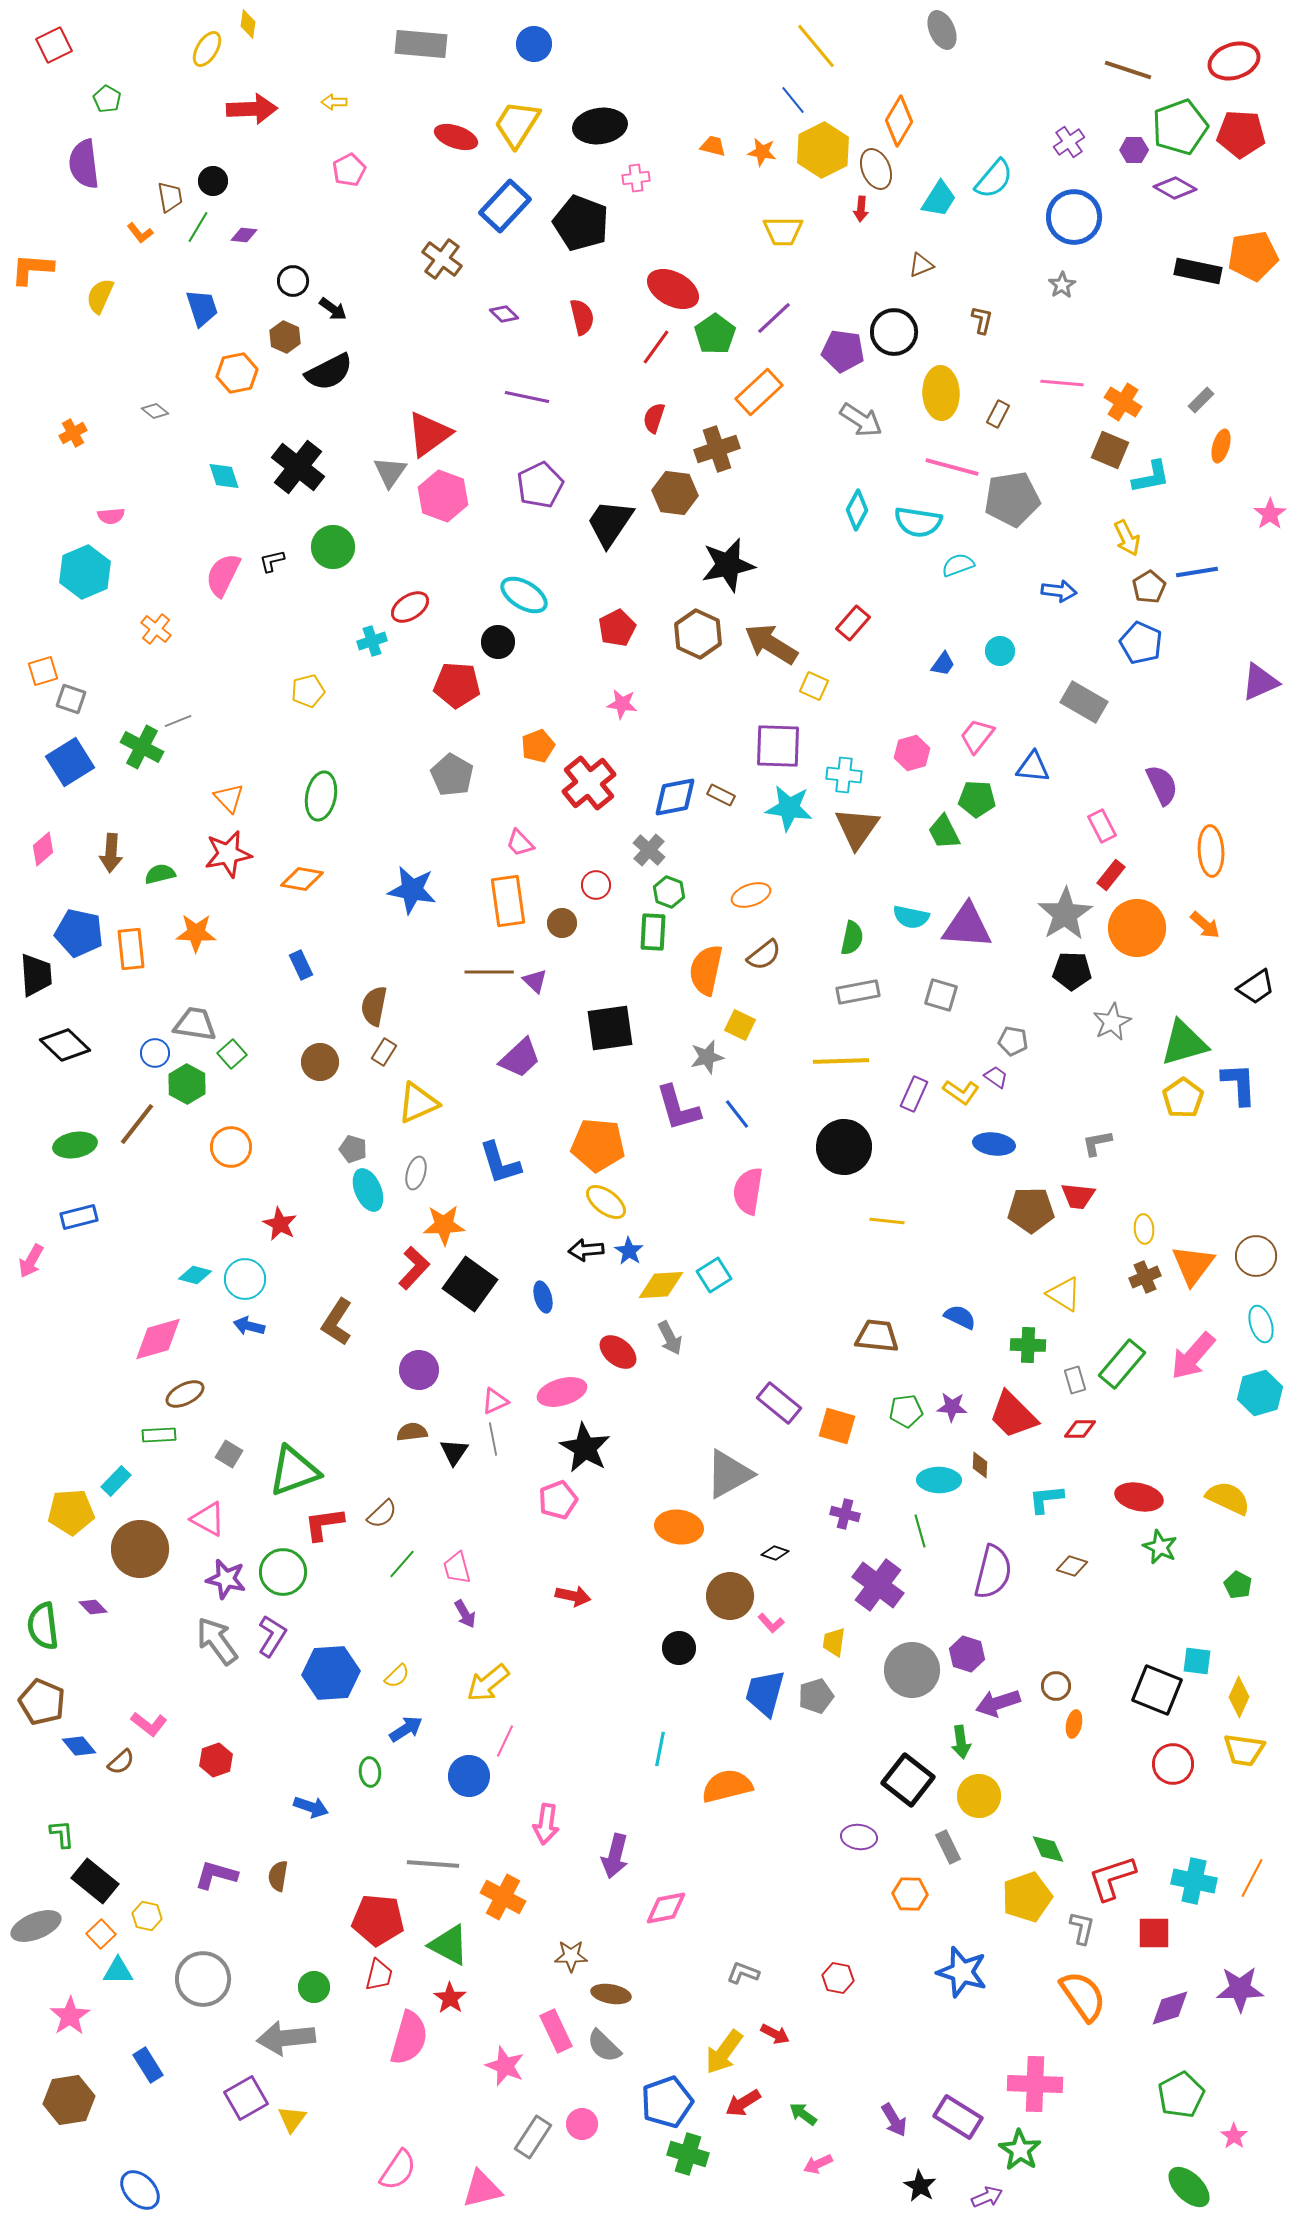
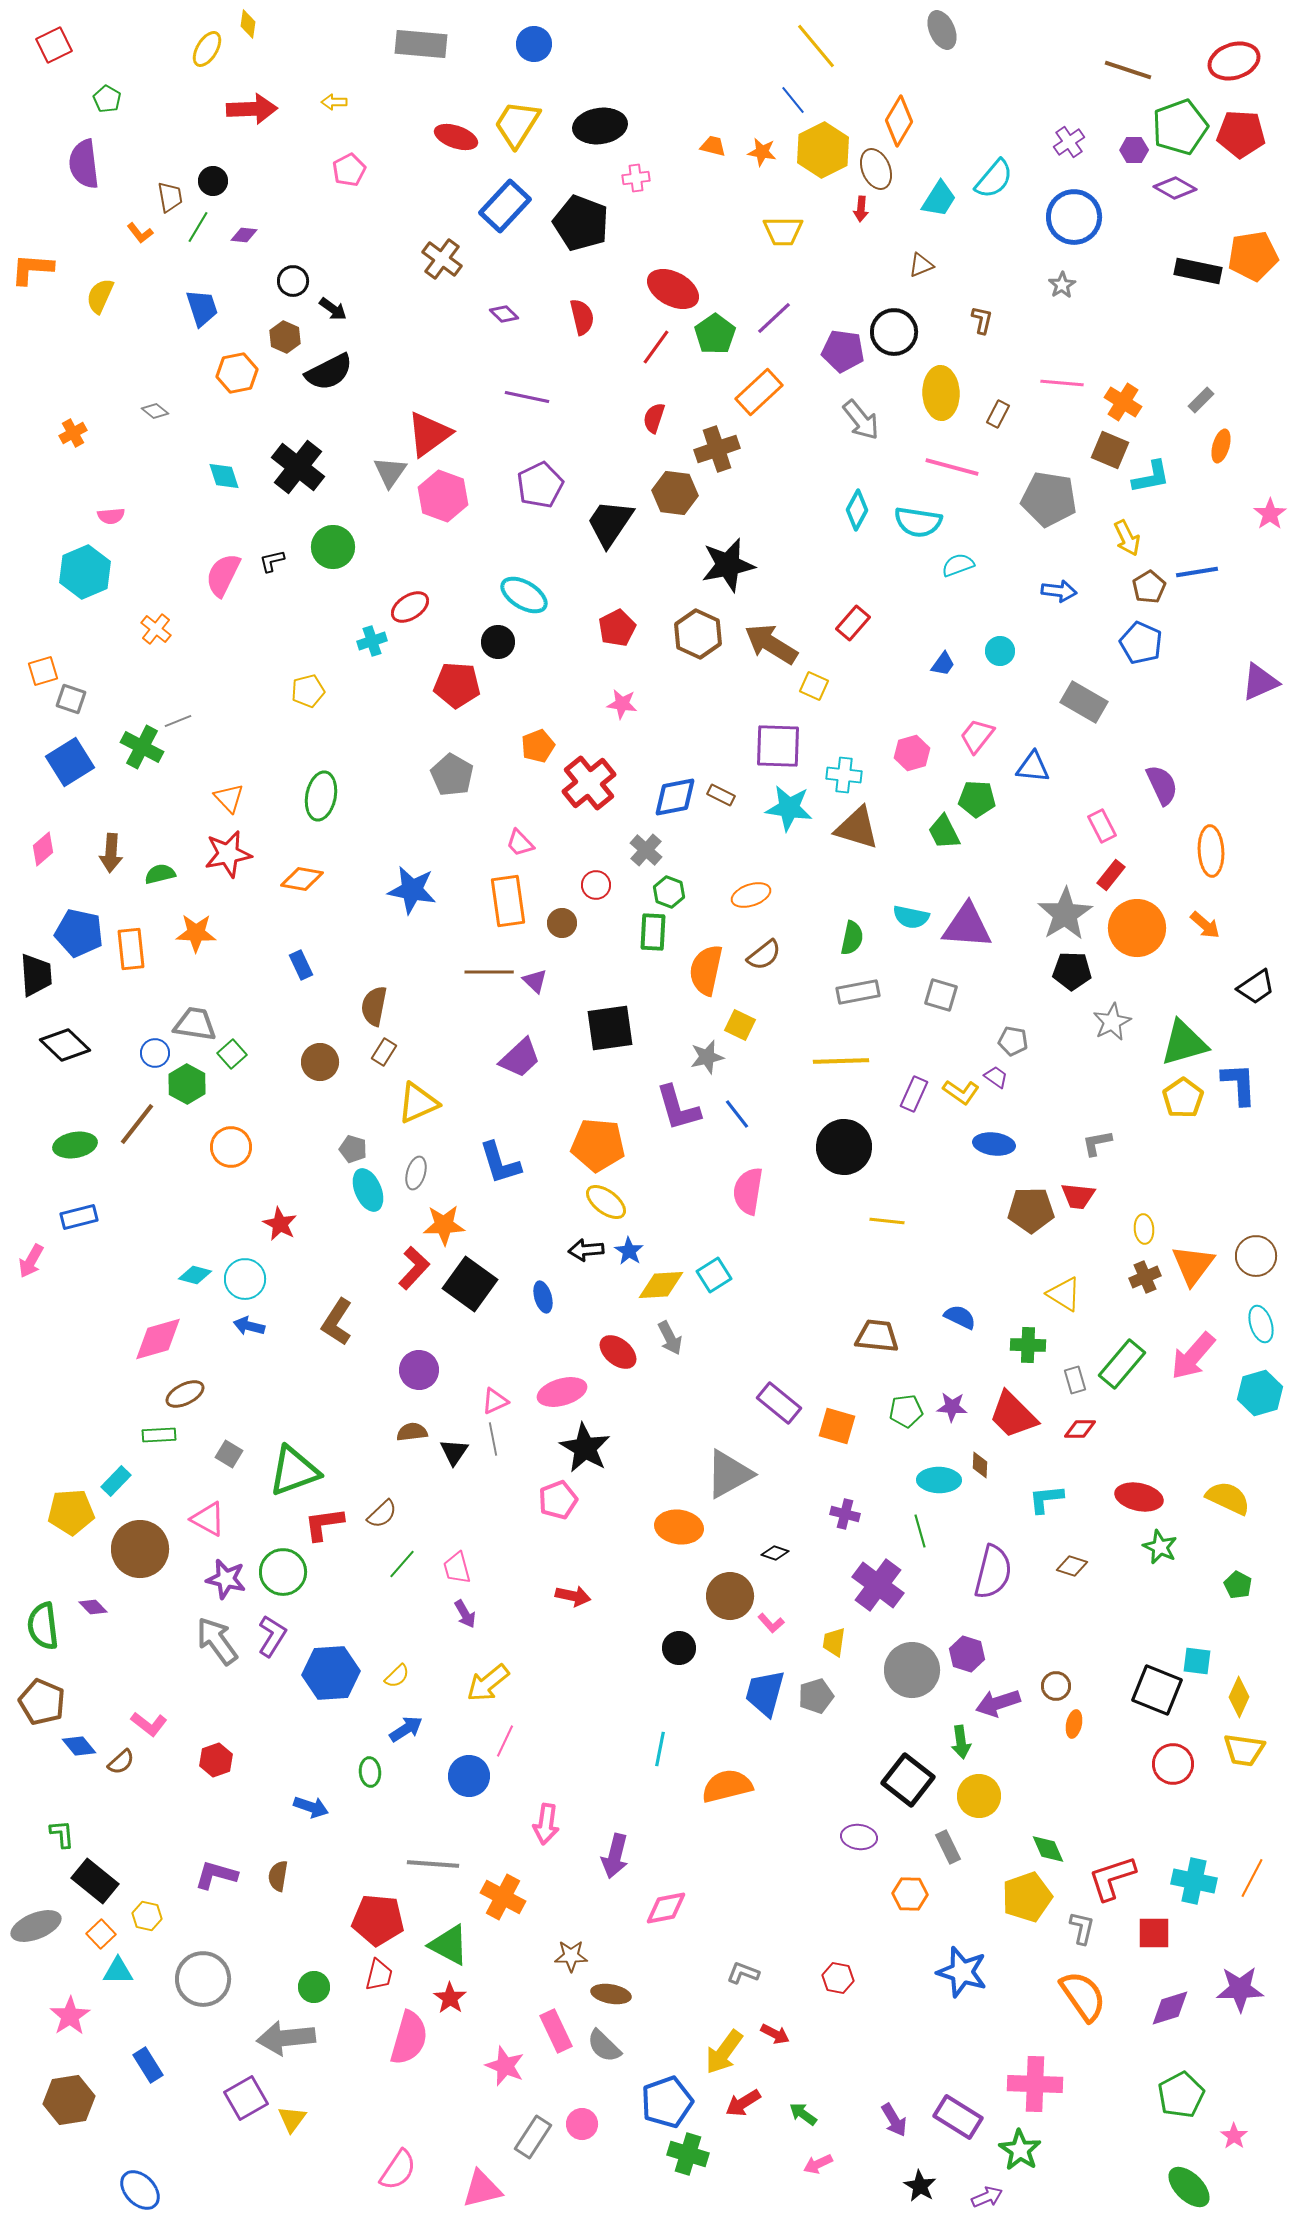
gray arrow at (861, 420): rotated 18 degrees clockwise
gray pentagon at (1012, 499): moved 37 px right; rotated 18 degrees clockwise
brown triangle at (857, 828): rotated 48 degrees counterclockwise
gray cross at (649, 850): moved 3 px left
